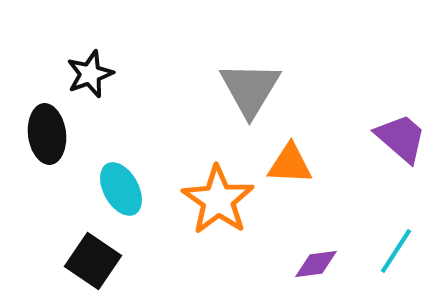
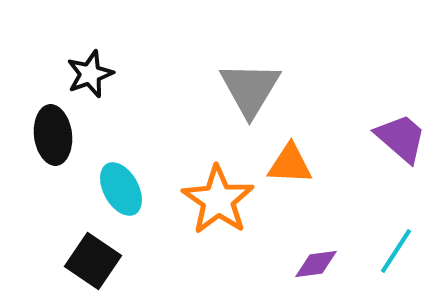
black ellipse: moved 6 px right, 1 px down
